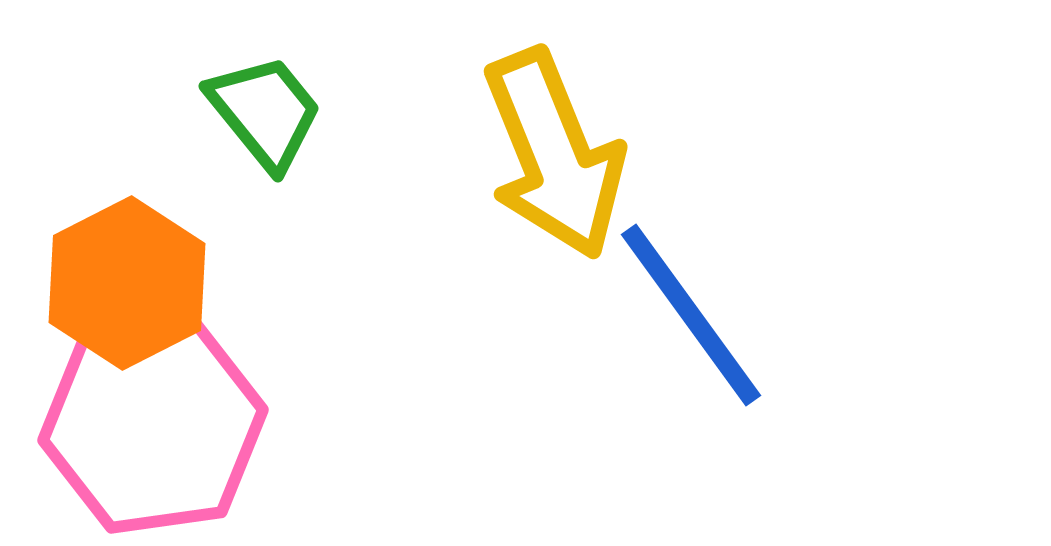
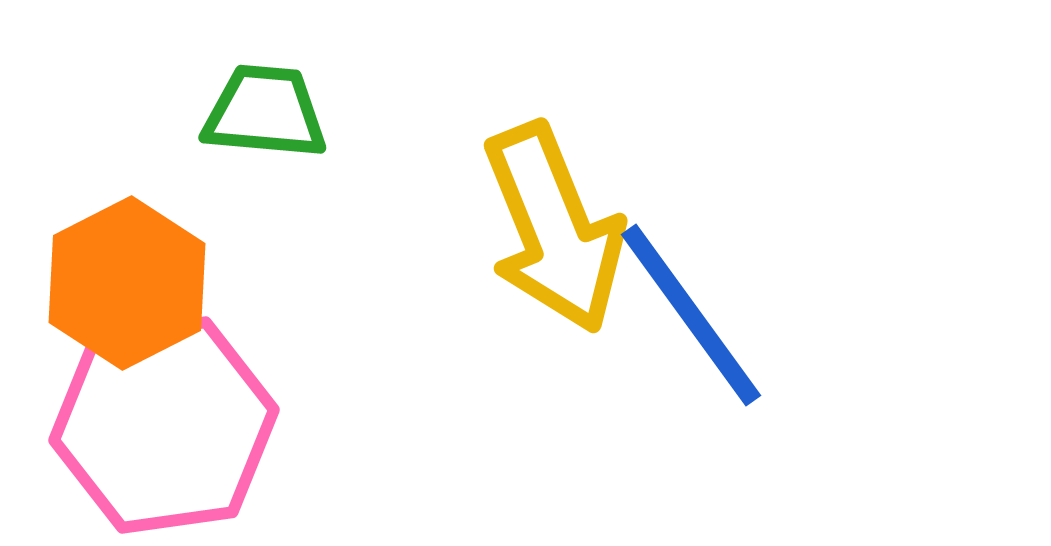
green trapezoid: rotated 46 degrees counterclockwise
yellow arrow: moved 74 px down
pink hexagon: moved 11 px right
